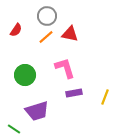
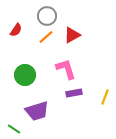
red triangle: moved 2 px right, 1 px down; rotated 42 degrees counterclockwise
pink L-shape: moved 1 px right, 1 px down
